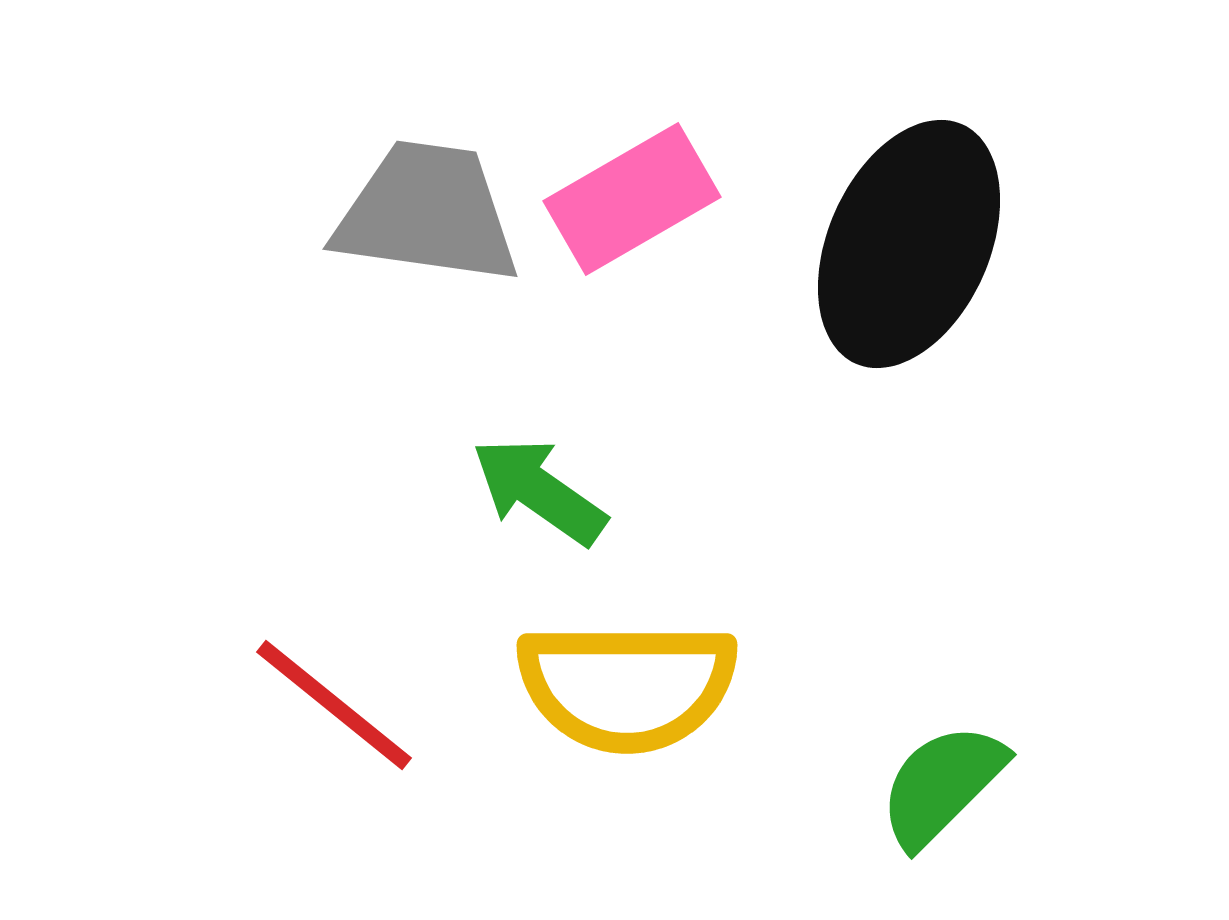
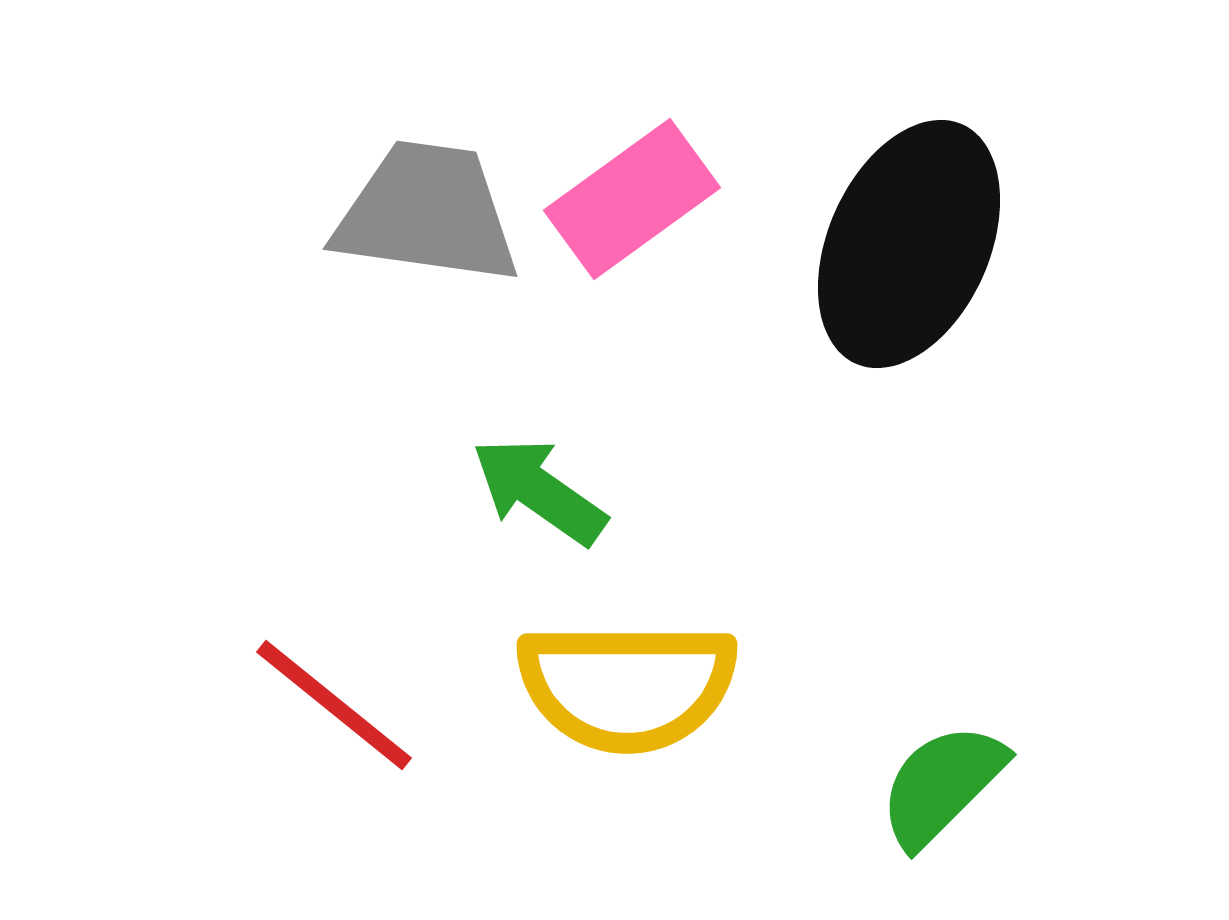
pink rectangle: rotated 6 degrees counterclockwise
